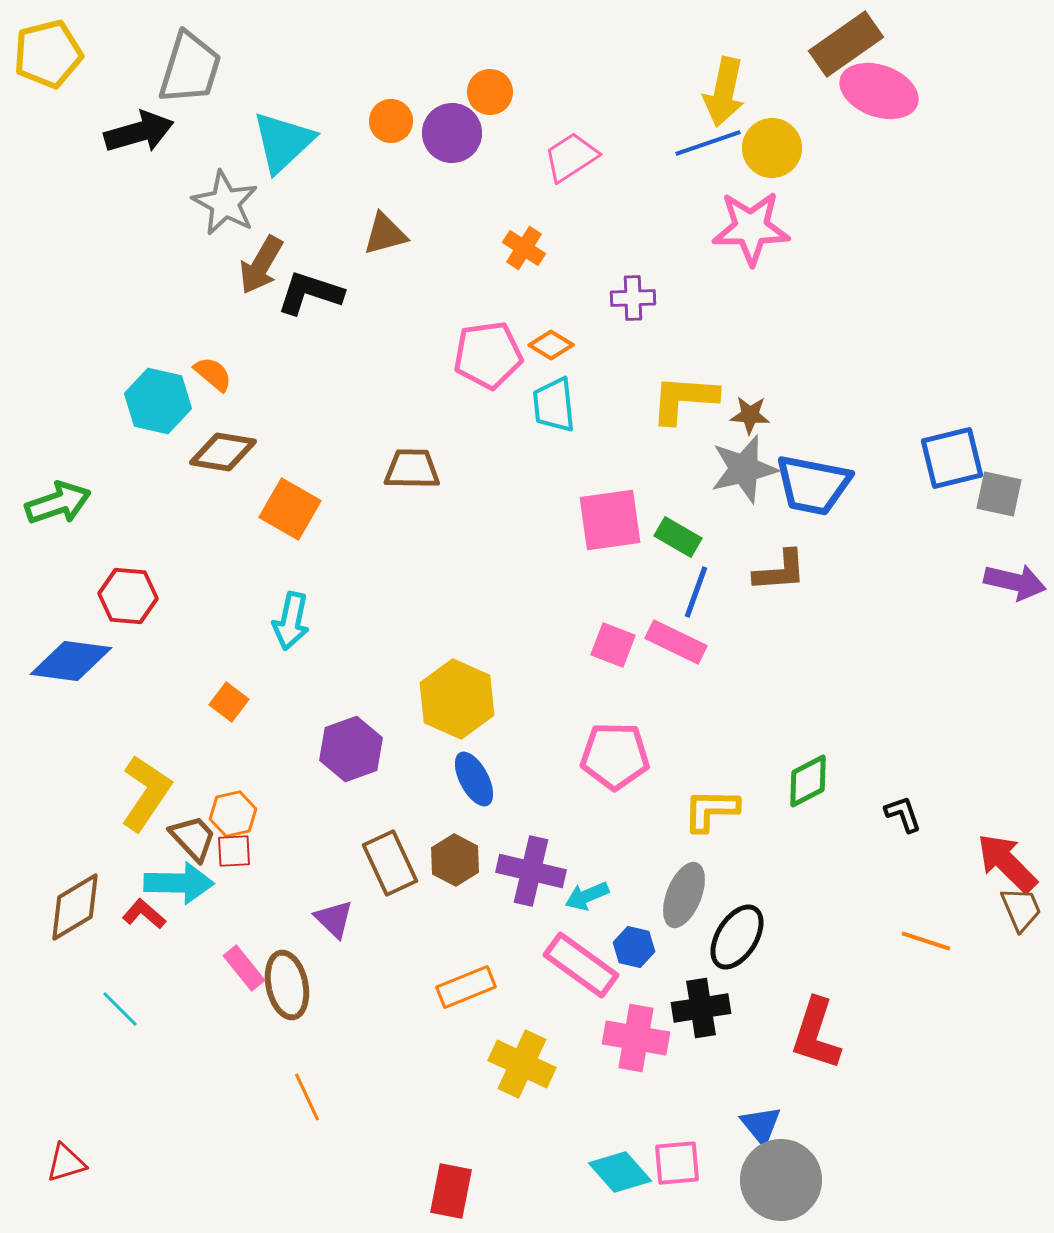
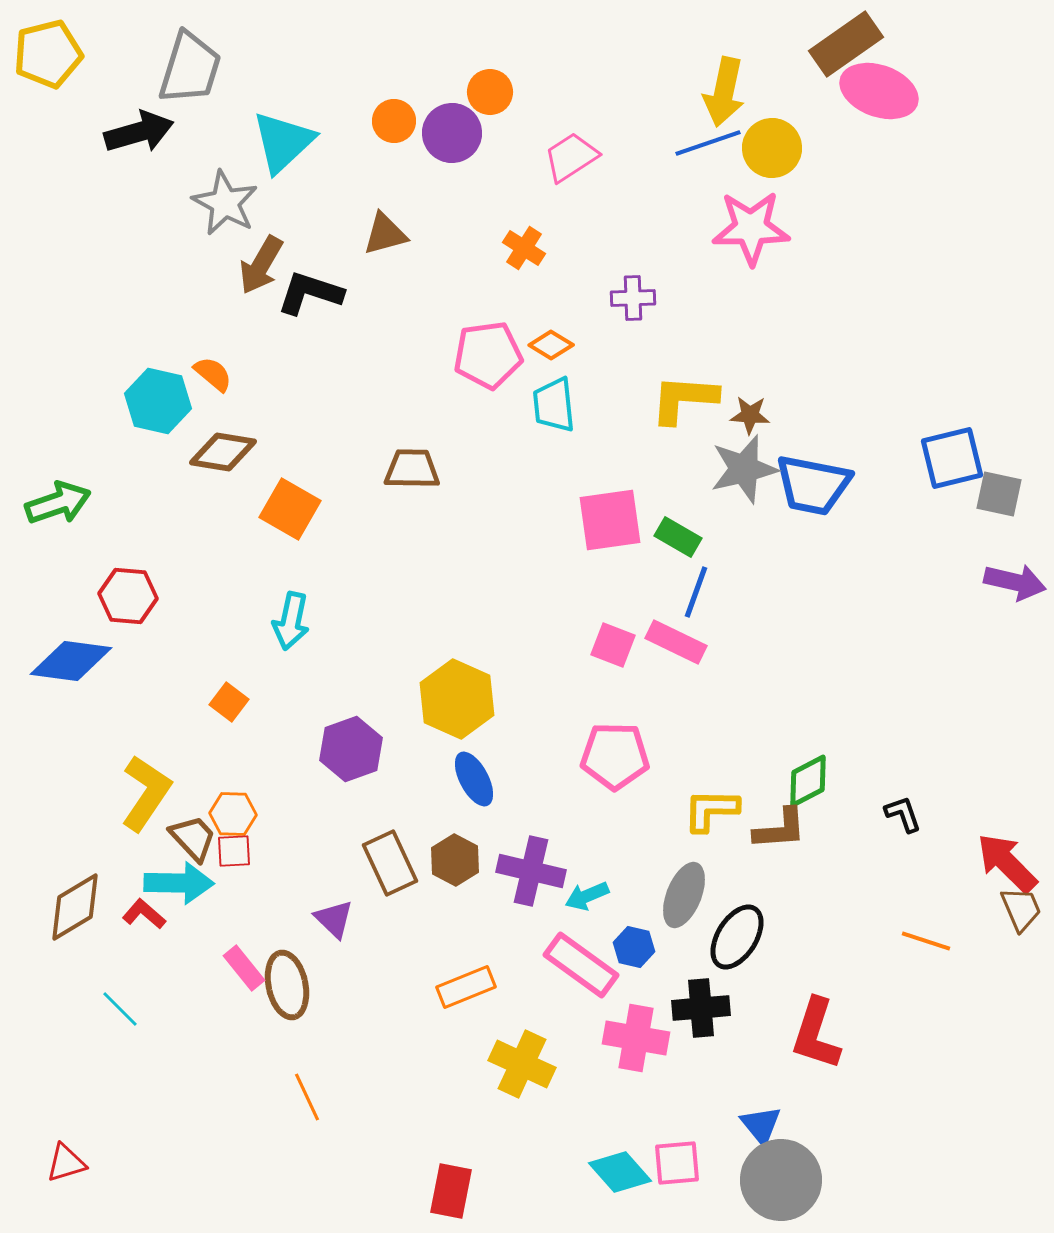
orange circle at (391, 121): moved 3 px right
brown L-shape at (780, 571): moved 258 px down
orange hexagon at (233, 814): rotated 15 degrees clockwise
black cross at (701, 1008): rotated 4 degrees clockwise
